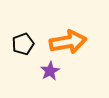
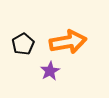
black pentagon: rotated 10 degrees counterclockwise
